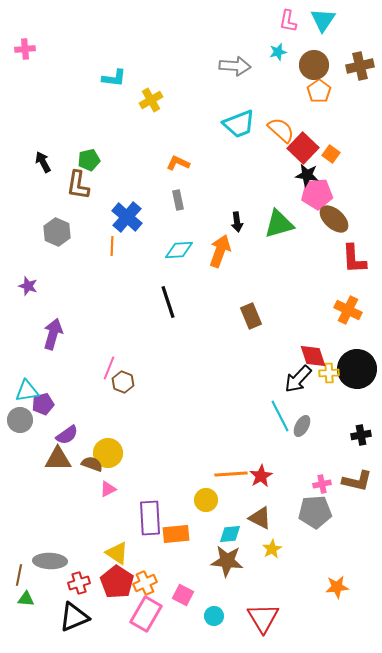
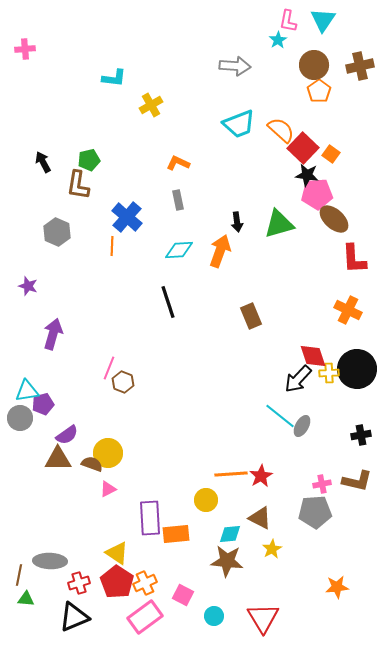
cyan star at (278, 52): moved 12 px up; rotated 18 degrees counterclockwise
yellow cross at (151, 100): moved 5 px down
cyan line at (280, 416): rotated 24 degrees counterclockwise
gray circle at (20, 420): moved 2 px up
pink rectangle at (146, 614): moved 1 px left, 3 px down; rotated 24 degrees clockwise
